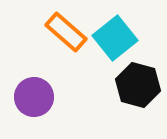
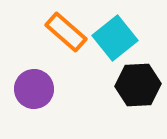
black hexagon: rotated 18 degrees counterclockwise
purple circle: moved 8 px up
